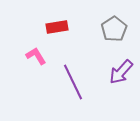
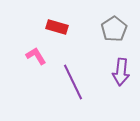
red rectangle: rotated 25 degrees clockwise
purple arrow: rotated 36 degrees counterclockwise
